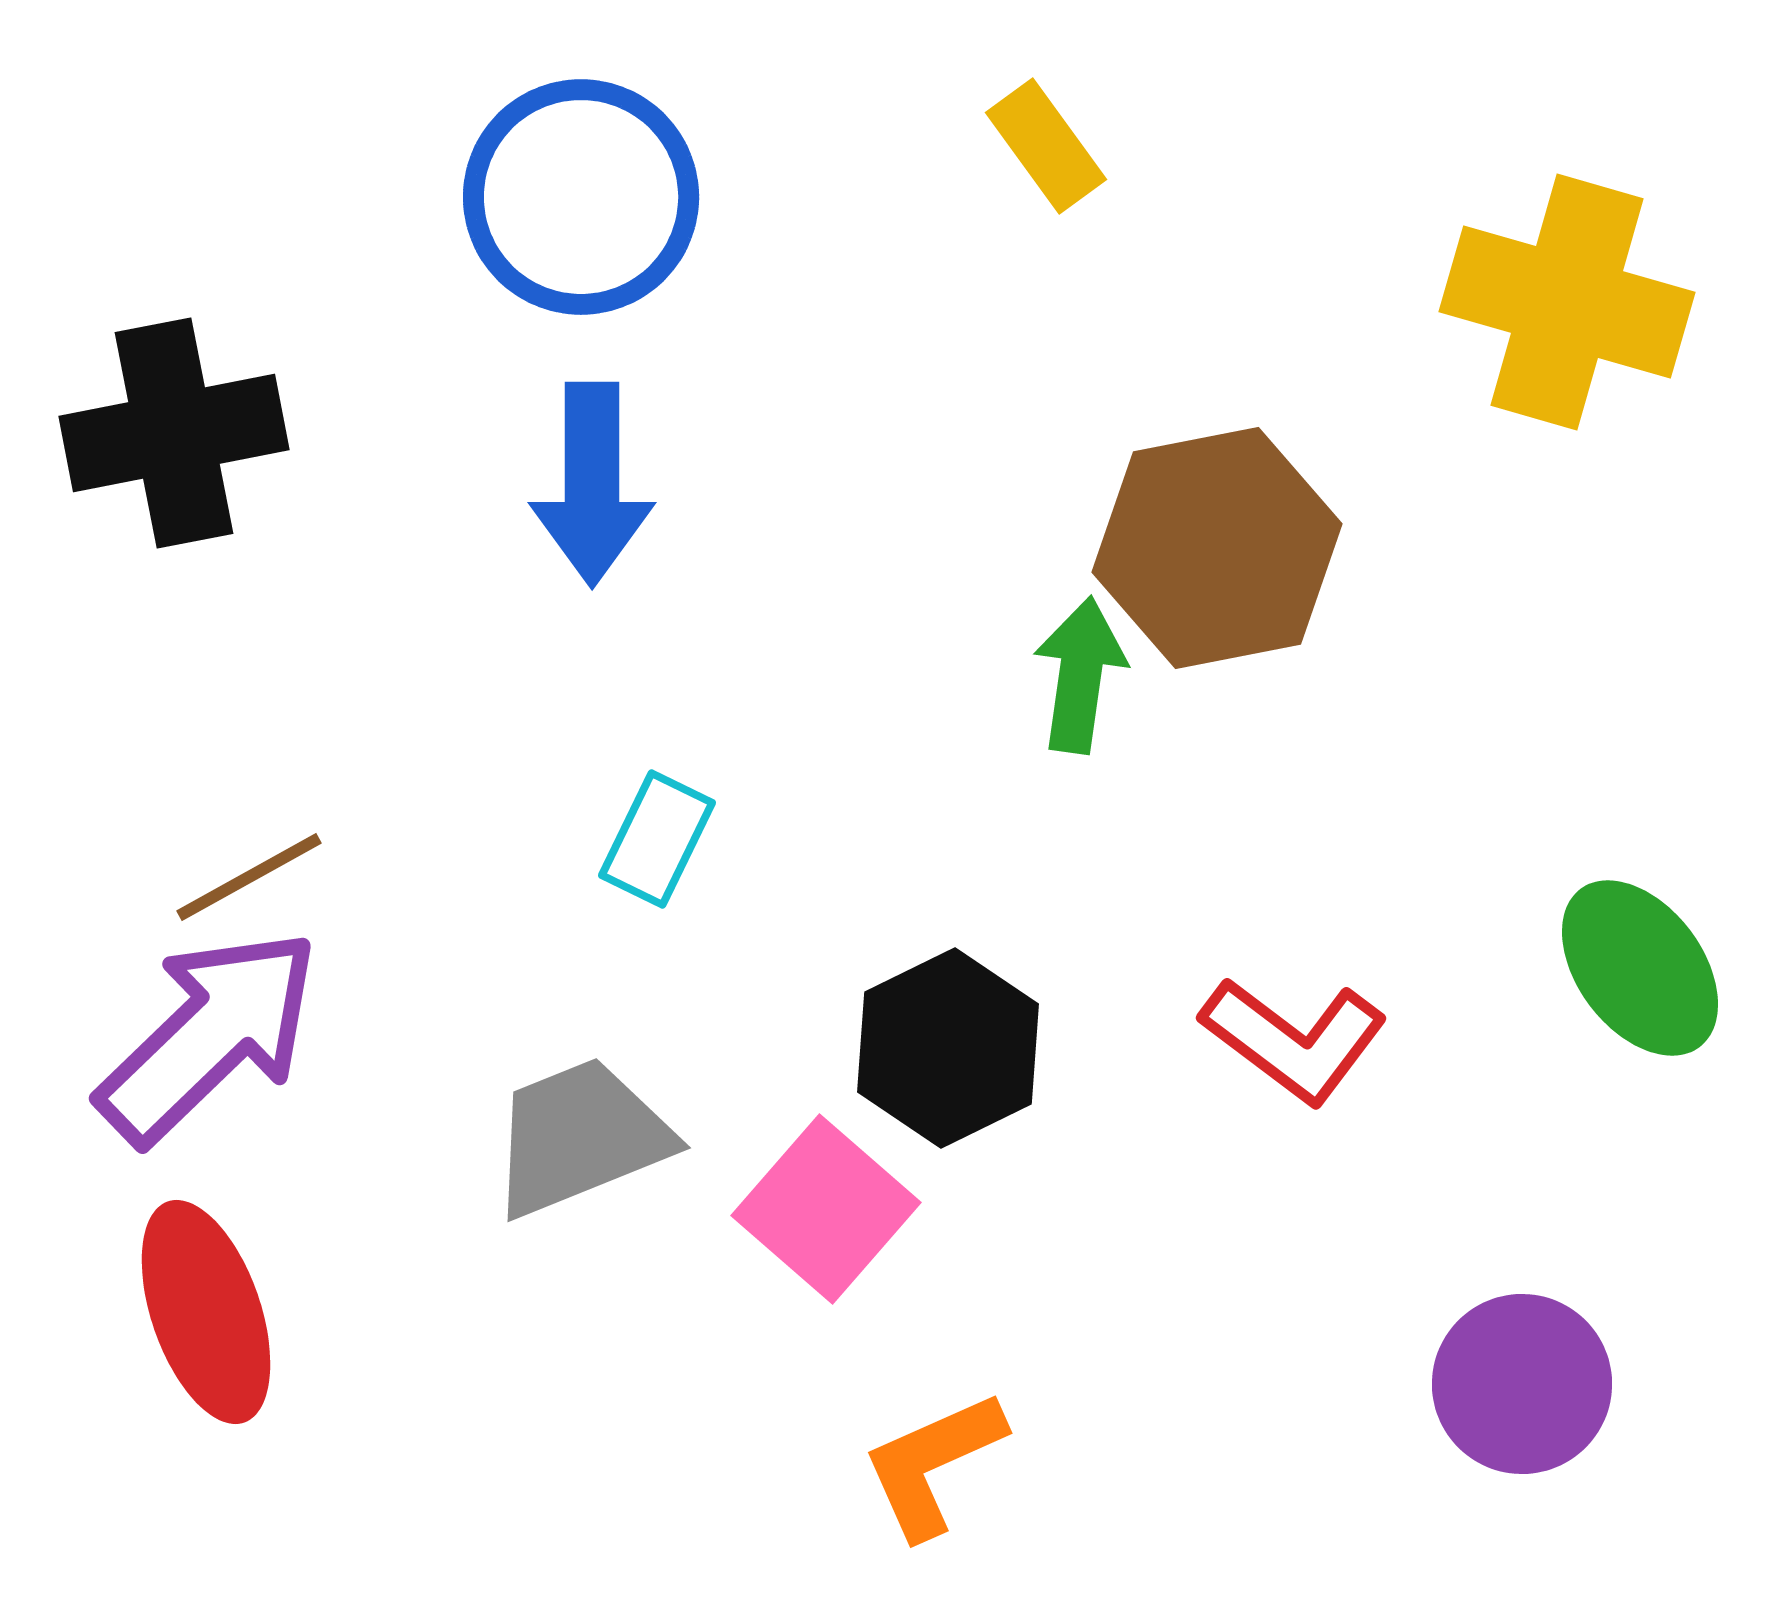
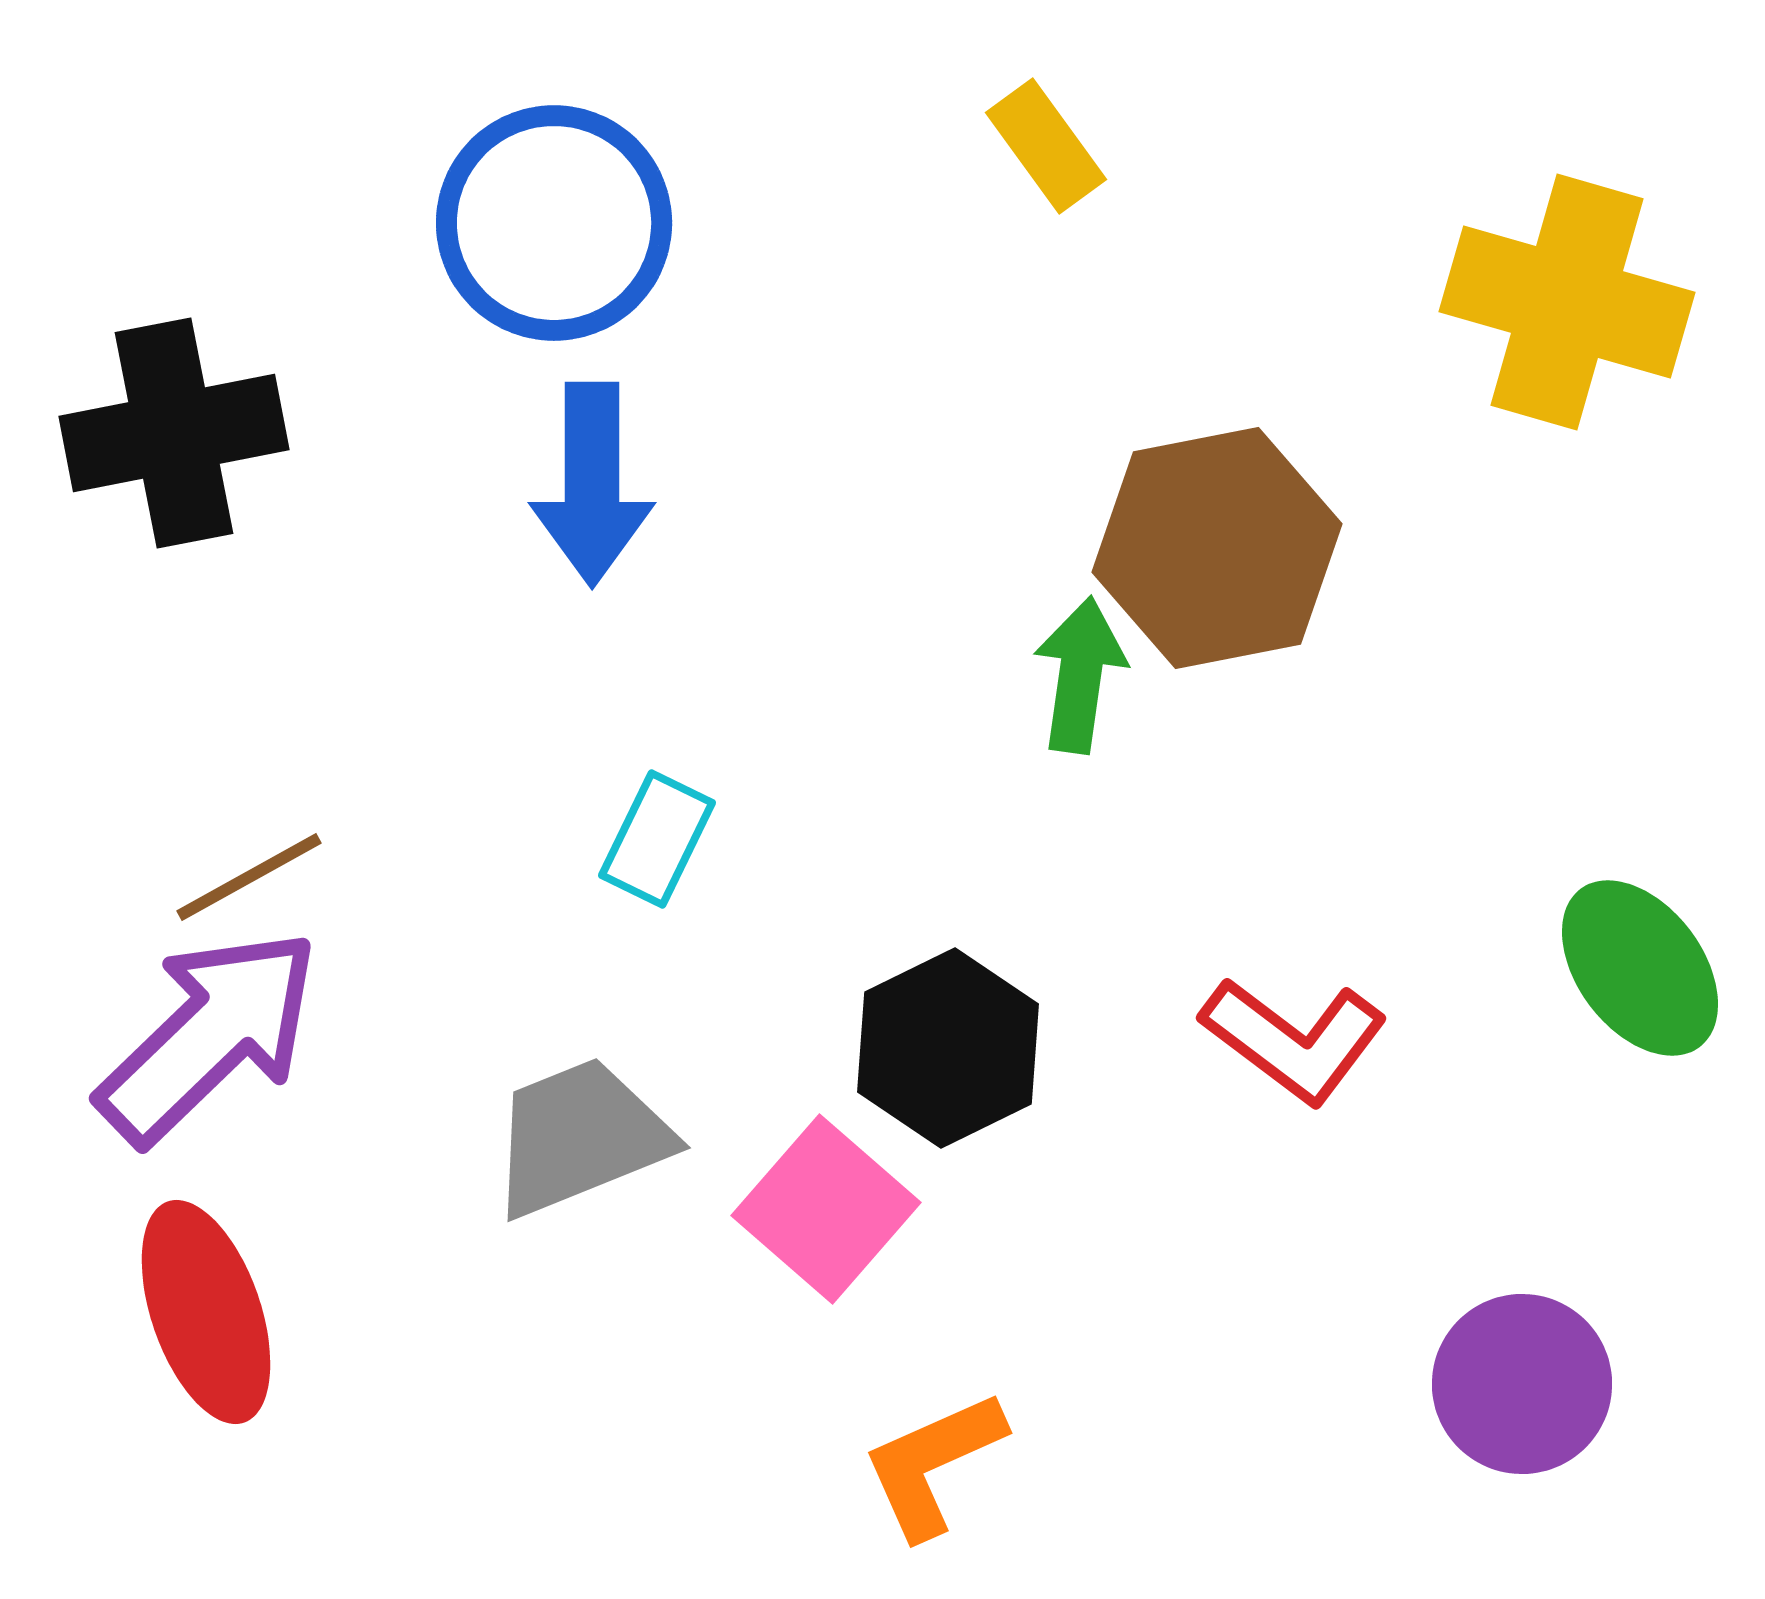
blue circle: moved 27 px left, 26 px down
